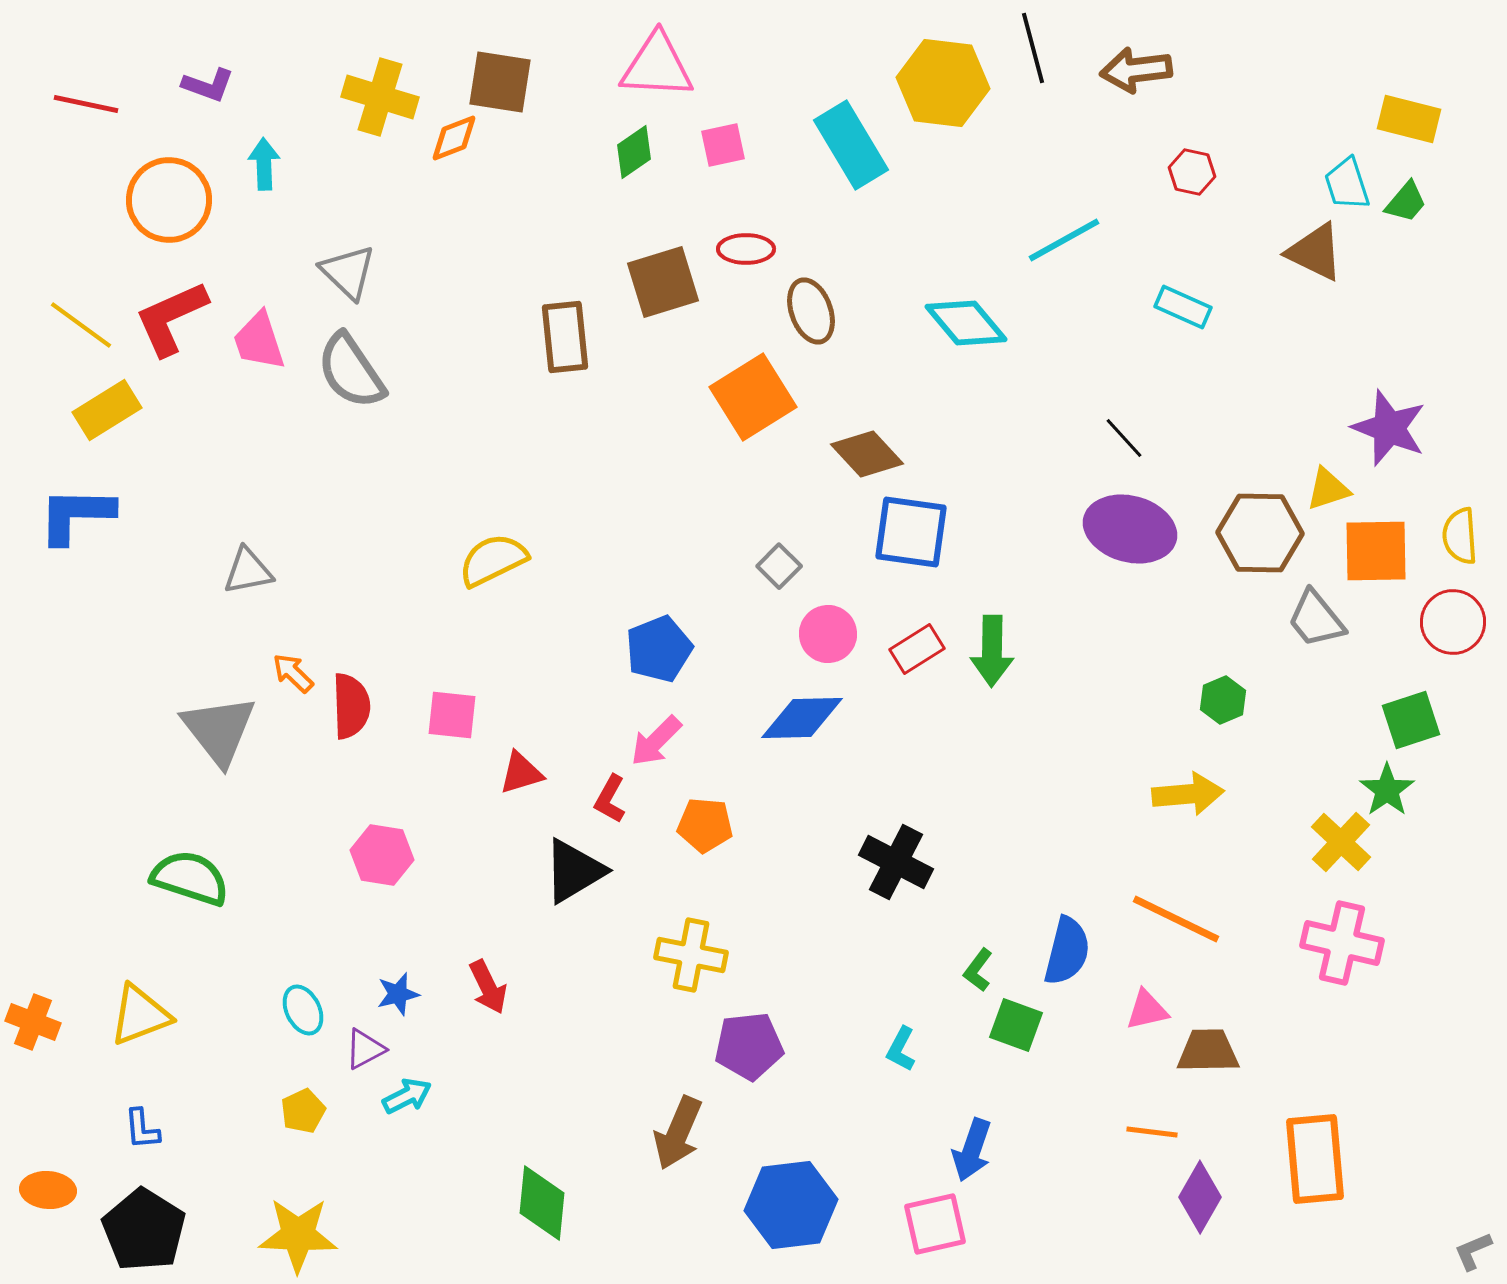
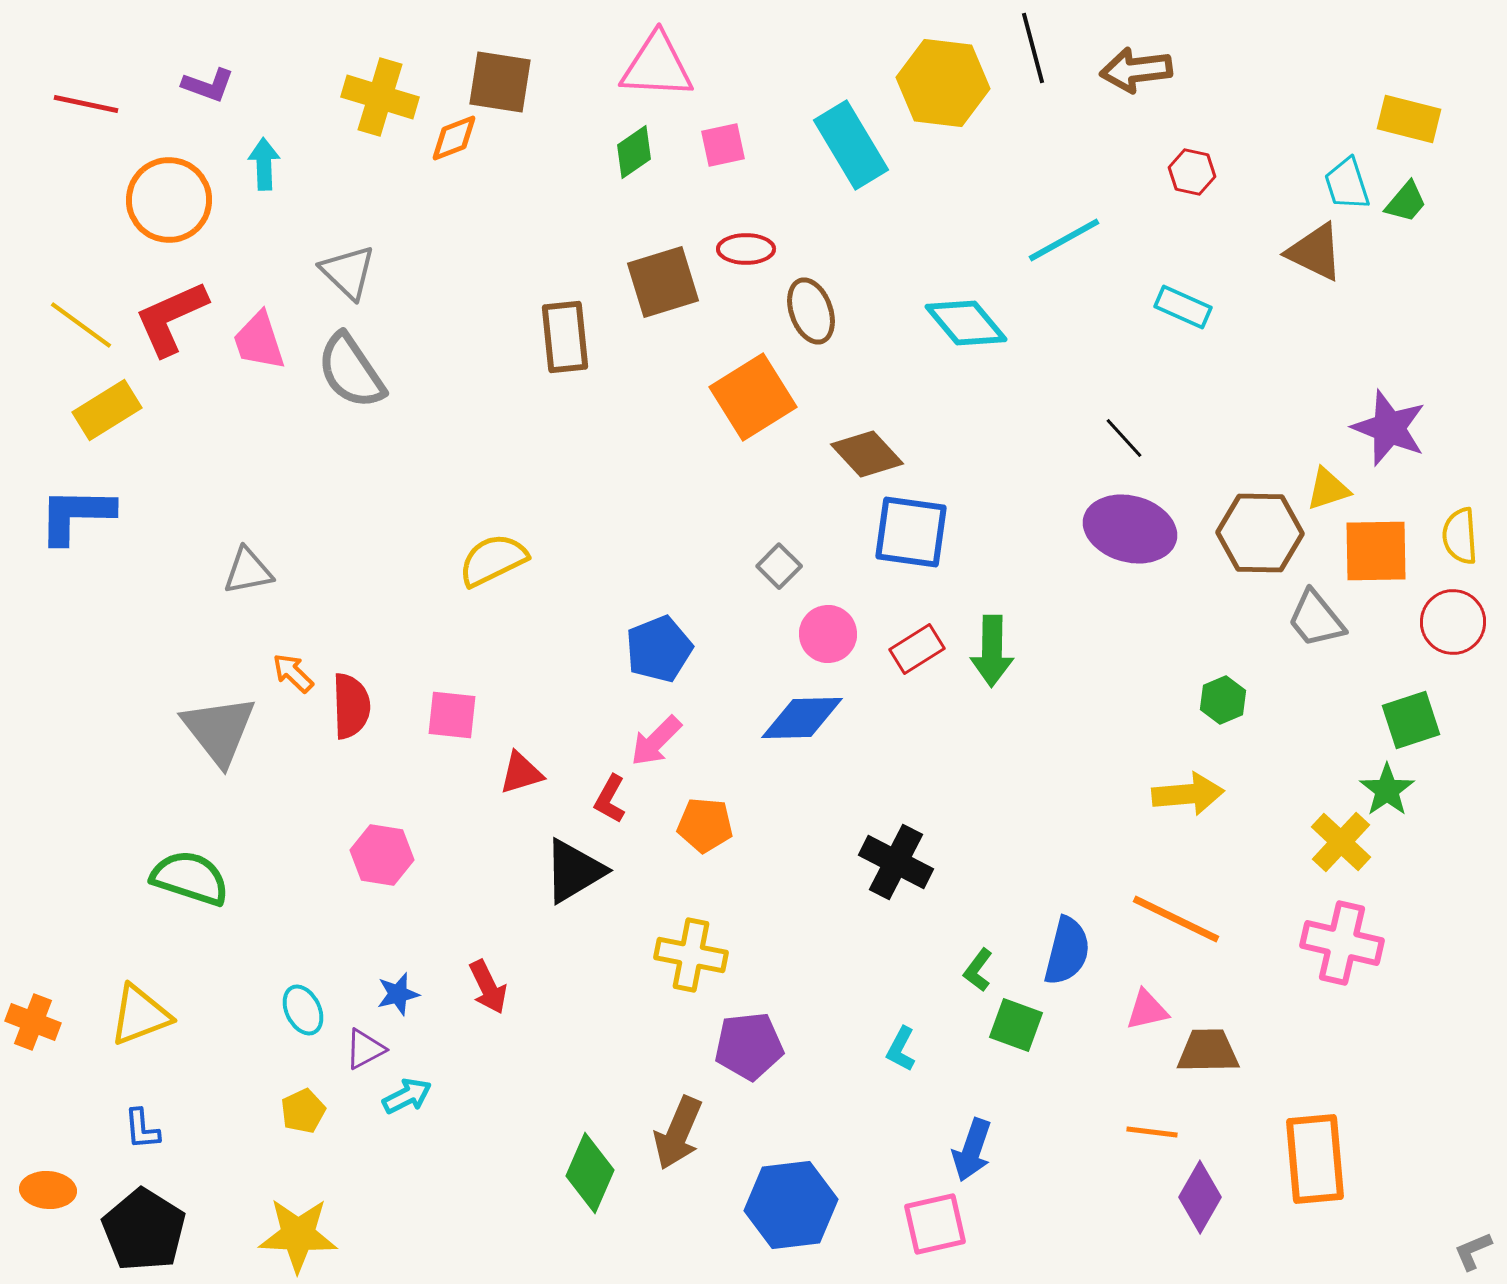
green diamond at (542, 1203): moved 48 px right, 30 px up; rotated 18 degrees clockwise
